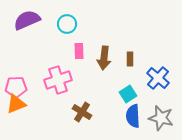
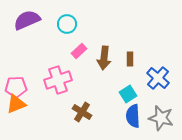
pink rectangle: rotated 49 degrees clockwise
